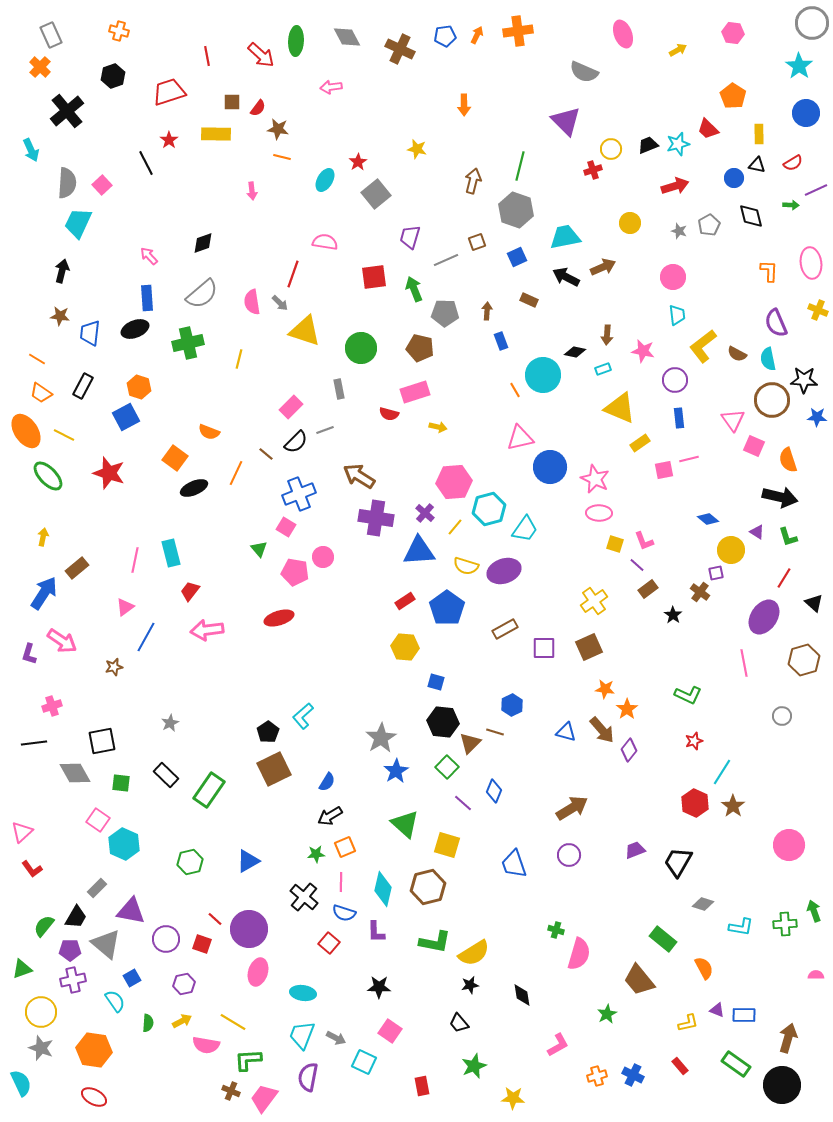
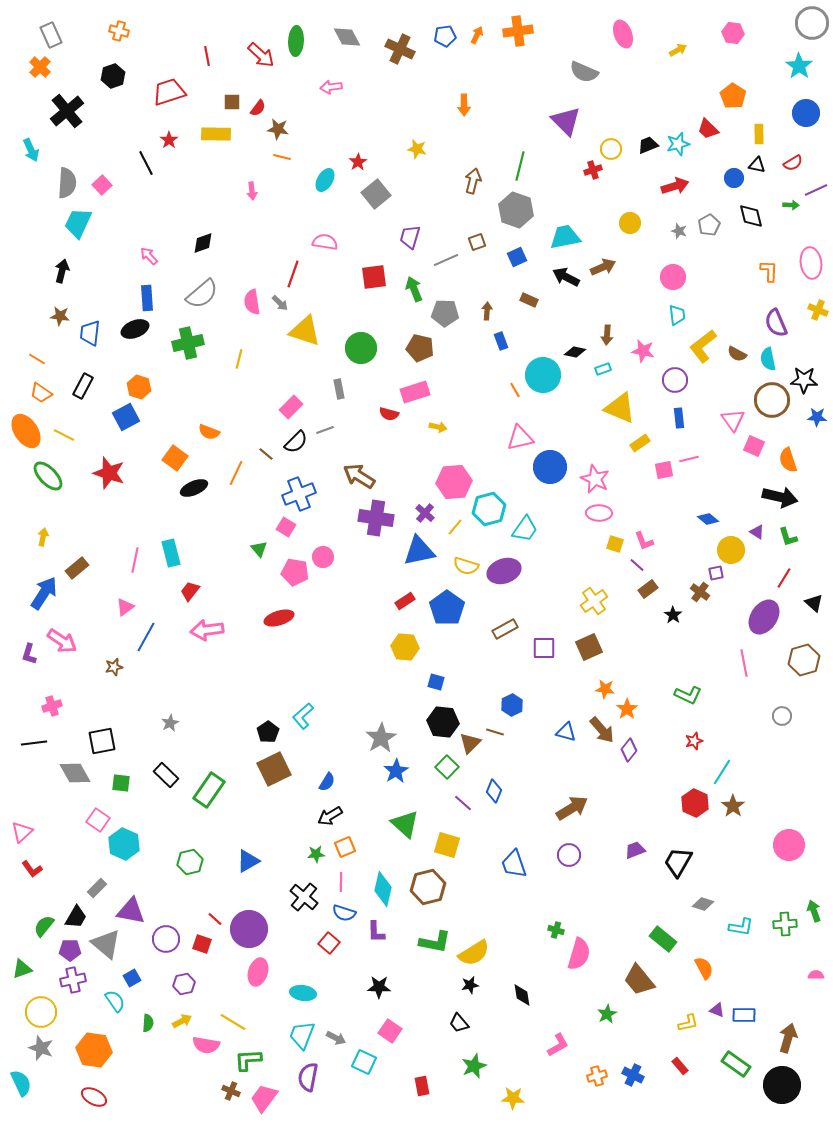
blue triangle at (419, 551): rotated 8 degrees counterclockwise
